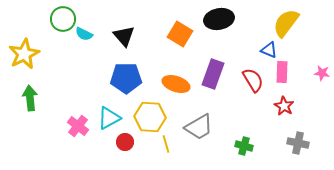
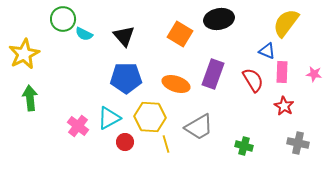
blue triangle: moved 2 px left, 1 px down
pink star: moved 8 px left, 1 px down
